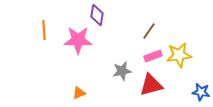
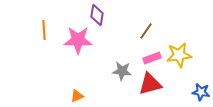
brown line: moved 3 px left
pink rectangle: moved 1 px left, 2 px down
gray star: rotated 18 degrees clockwise
red triangle: moved 1 px left, 1 px up
orange triangle: moved 2 px left, 3 px down
